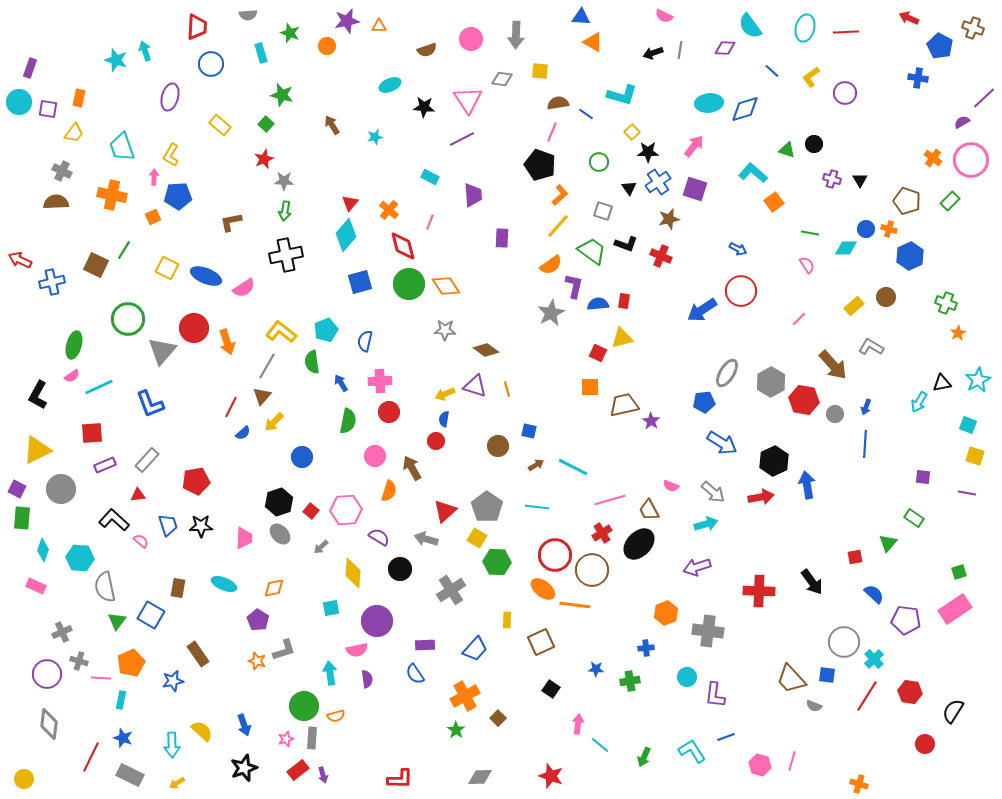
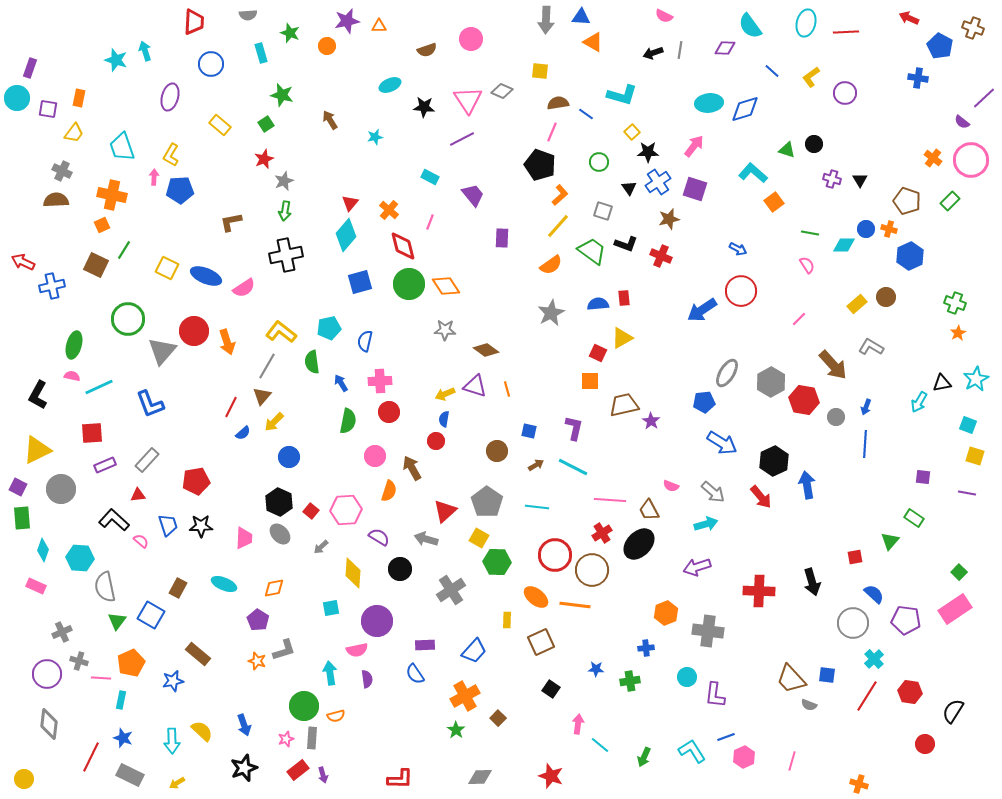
red trapezoid at (197, 27): moved 3 px left, 5 px up
cyan ellipse at (805, 28): moved 1 px right, 5 px up
gray arrow at (516, 35): moved 30 px right, 15 px up
gray diamond at (502, 79): moved 12 px down; rotated 15 degrees clockwise
cyan circle at (19, 102): moved 2 px left, 4 px up
purple semicircle at (962, 122): rotated 112 degrees counterclockwise
green square at (266, 124): rotated 14 degrees clockwise
brown arrow at (332, 125): moved 2 px left, 5 px up
gray star at (284, 181): rotated 24 degrees counterclockwise
purple trapezoid at (473, 195): rotated 35 degrees counterclockwise
blue pentagon at (178, 196): moved 2 px right, 6 px up
brown semicircle at (56, 202): moved 2 px up
orange square at (153, 217): moved 51 px left, 8 px down
cyan diamond at (846, 248): moved 2 px left, 3 px up
red arrow at (20, 260): moved 3 px right, 2 px down
blue cross at (52, 282): moved 4 px down
purple L-shape at (574, 286): moved 142 px down
red rectangle at (624, 301): moved 3 px up; rotated 14 degrees counterclockwise
green cross at (946, 303): moved 9 px right
yellow rectangle at (854, 306): moved 3 px right, 2 px up
red circle at (194, 328): moved 3 px down
cyan pentagon at (326, 330): moved 3 px right, 2 px up; rotated 10 degrees clockwise
yellow triangle at (622, 338): rotated 15 degrees counterclockwise
pink semicircle at (72, 376): rotated 133 degrees counterclockwise
cyan star at (978, 380): moved 2 px left, 1 px up
orange square at (590, 387): moved 6 px up
gray circle at (835, 414): moved 1 px right, 3 px down
brown circle at (498, 446): moved 1 px left, 5 px down
blue circle at (302, 457): moved 13 px left
purple square at (17, 489): moved 1 px right, 2 px up
red arrow at (761, 497): rotated 60 degrees clockwise
pink line at (610, 500): rotated 20 degrees clockwise
black hexagon at (279, 502): rotated 16 degrees counterclockwise
gray pentagon at (487, 507): moved 5 px up
green rectangle at (22, 518): rotated 10 degrees counterclockwise
yellow square at (477, 538): moved 2 px right
green triangle at (888, 543): moved 2 px right, 2 px up
green square at (959, 572): rotated 28 degrees counterclockwise
black arrow at (812, 582): rotated 20 degrees clockwise
brown rectangle at (178, 588): rotated 18 degrees clockwise
orange ellipse at (543, 589): moved 7 px left, 8 px down
gray circle at (844, 642): moved 9 px right, 19 px up
blue trapezoid at (475, 649): moved 1 px left, 2 px down
brown rectangle at (198, 654): rotated 15 degrees counterclockwise
gray semicircle at (814, 706): moved 5 px left, 1 px up
cyan arrow at (172, 745): moved 4 px up
pink hexagon at (760, 765): moved 16 px left, 8 px up; rotated 20 degrees clockwise
